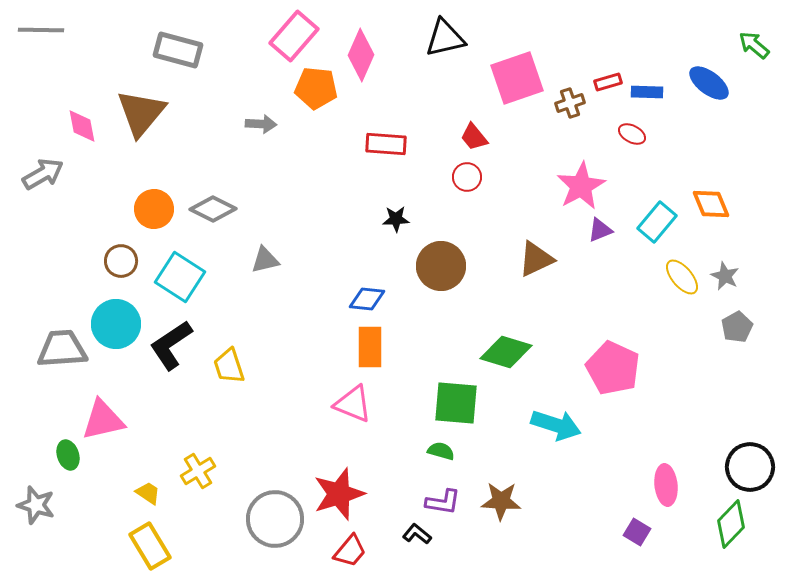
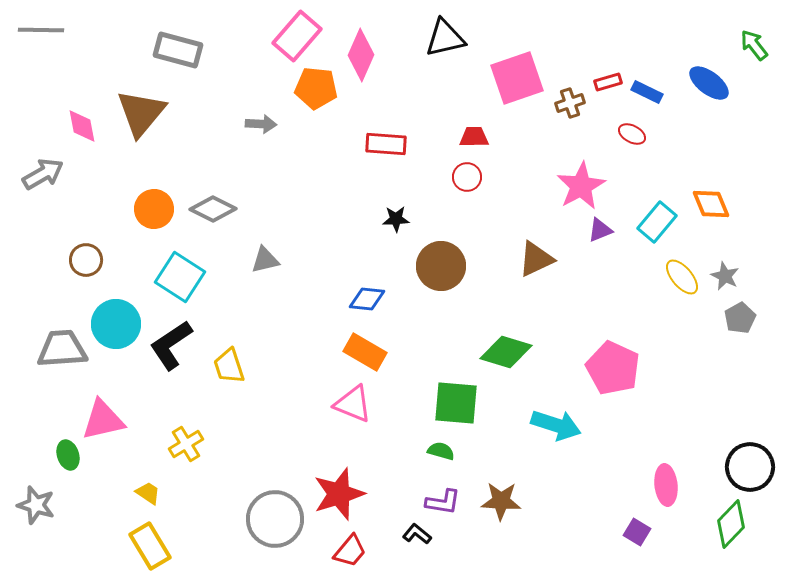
pink rectangle at (294, 36): moved 3 px right
green arrow at (754, 45): rotated 12 degrees clockwise
blue rectangle at (647, 92): rotated 24 degrees clockwise
red trapezoid at (474, 137): rotated 128 degrees clockwise
brown circle at (121, 261): moved 35 px left, 1 px up
gray pentagon at (737, 327): moved 3 px right, 9 px up
orange rectangle at (370, 347): moved 5 px left, 5 px down; rotated 60 degrees counterclockwise
yellow cross at (198, 471): moved 12 px left, 27 px up
